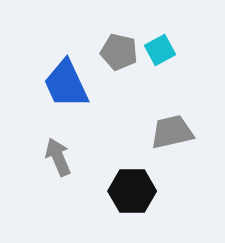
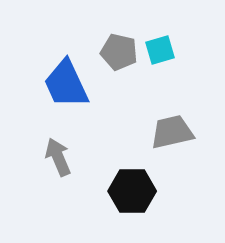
cyan square: rotated 12 degrees clockwise
